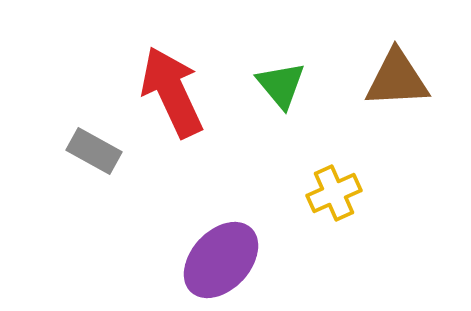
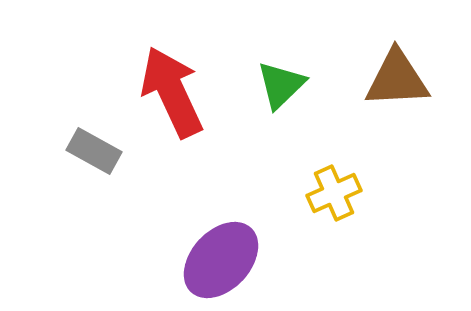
green triangle: rotated 26 degrees clockwise
